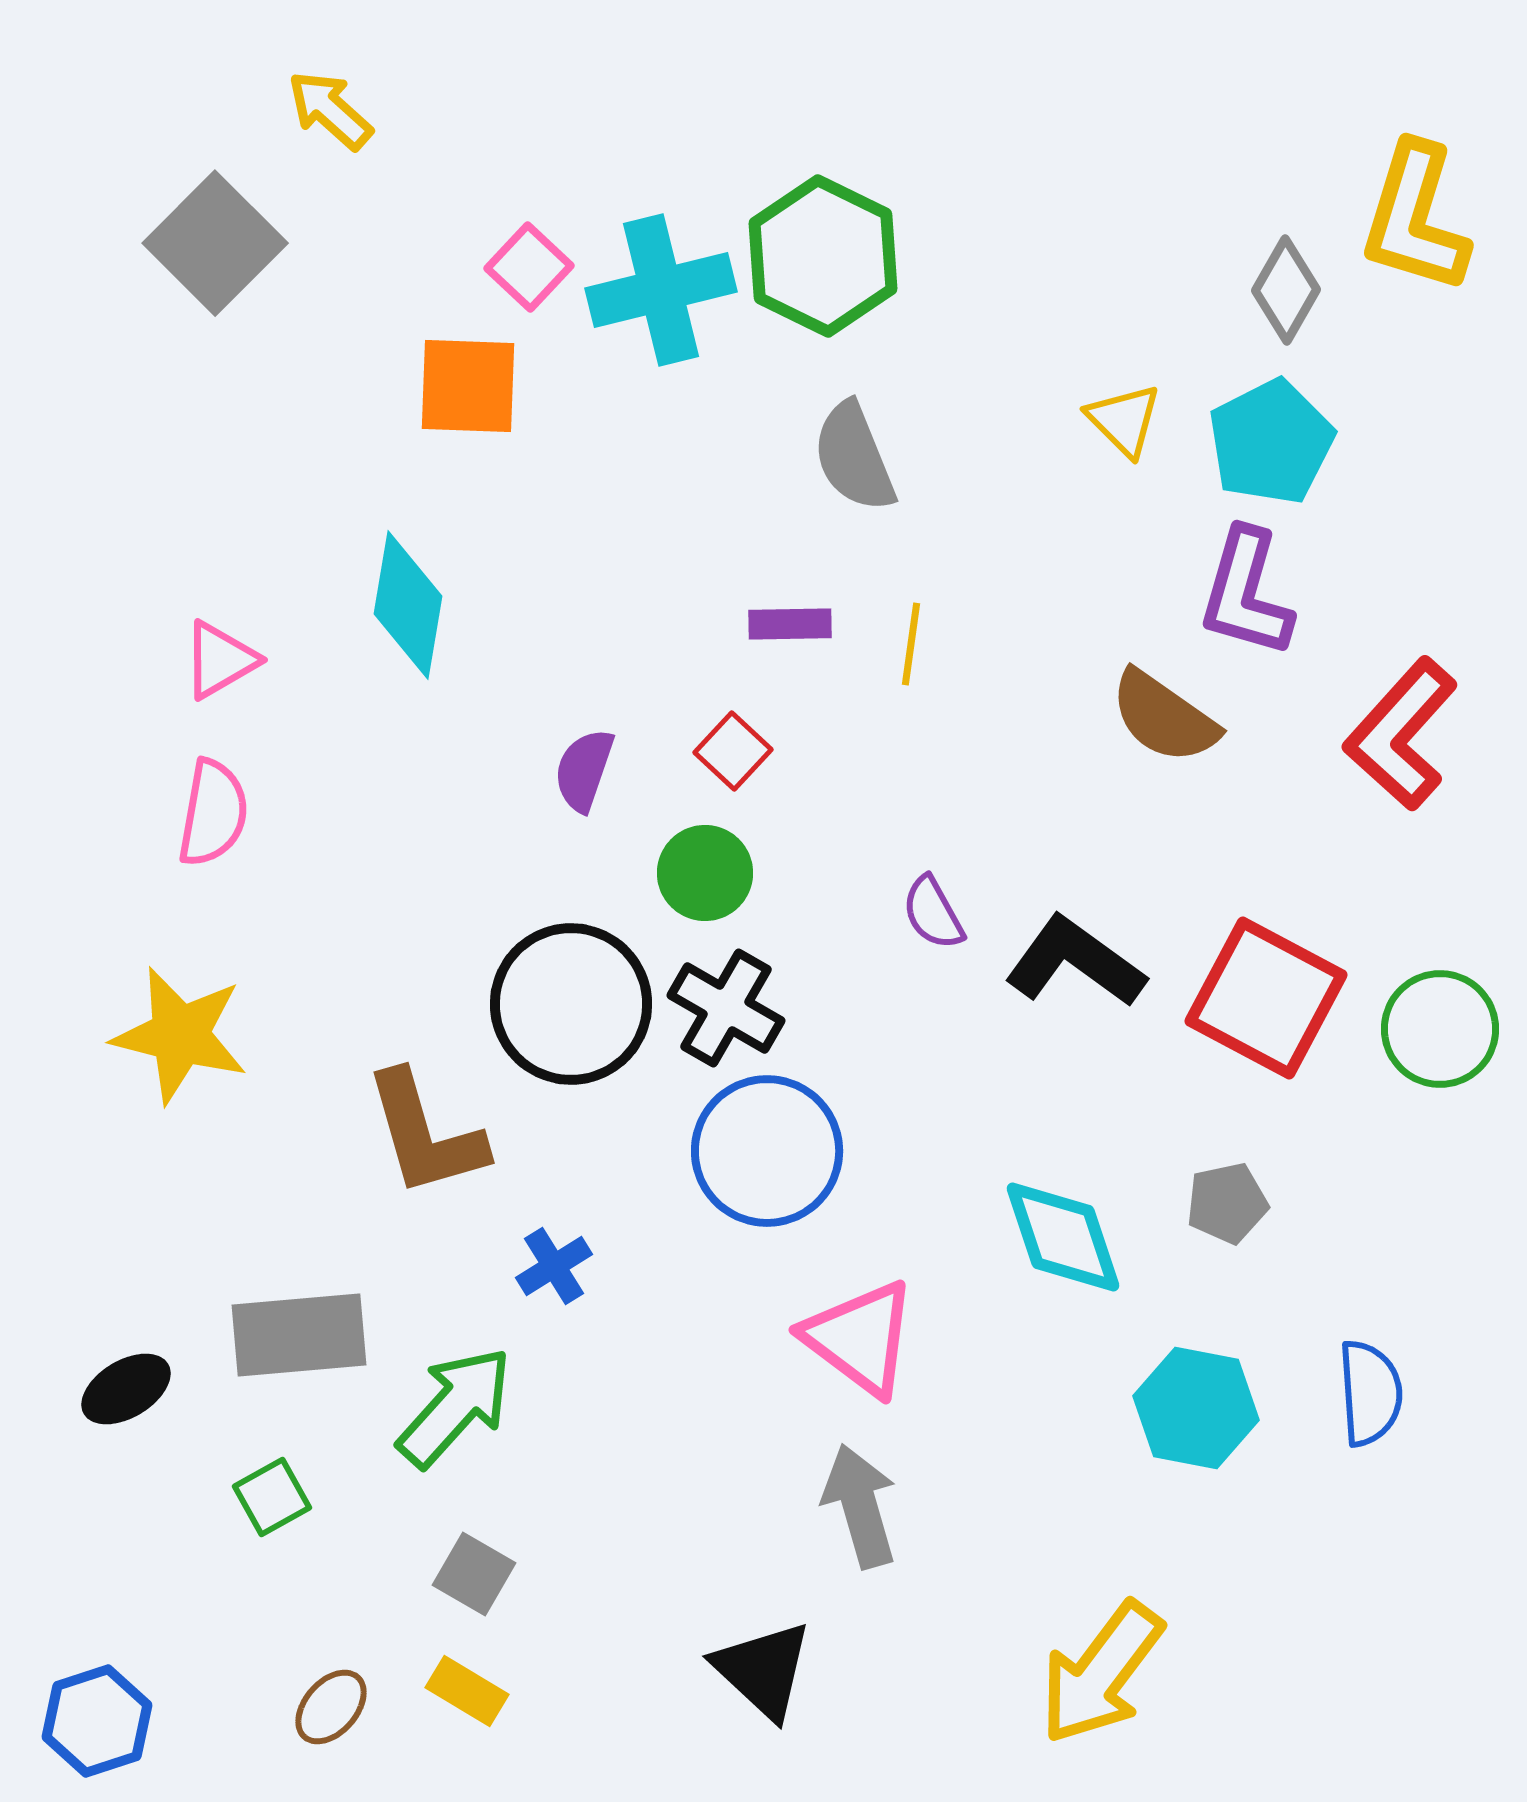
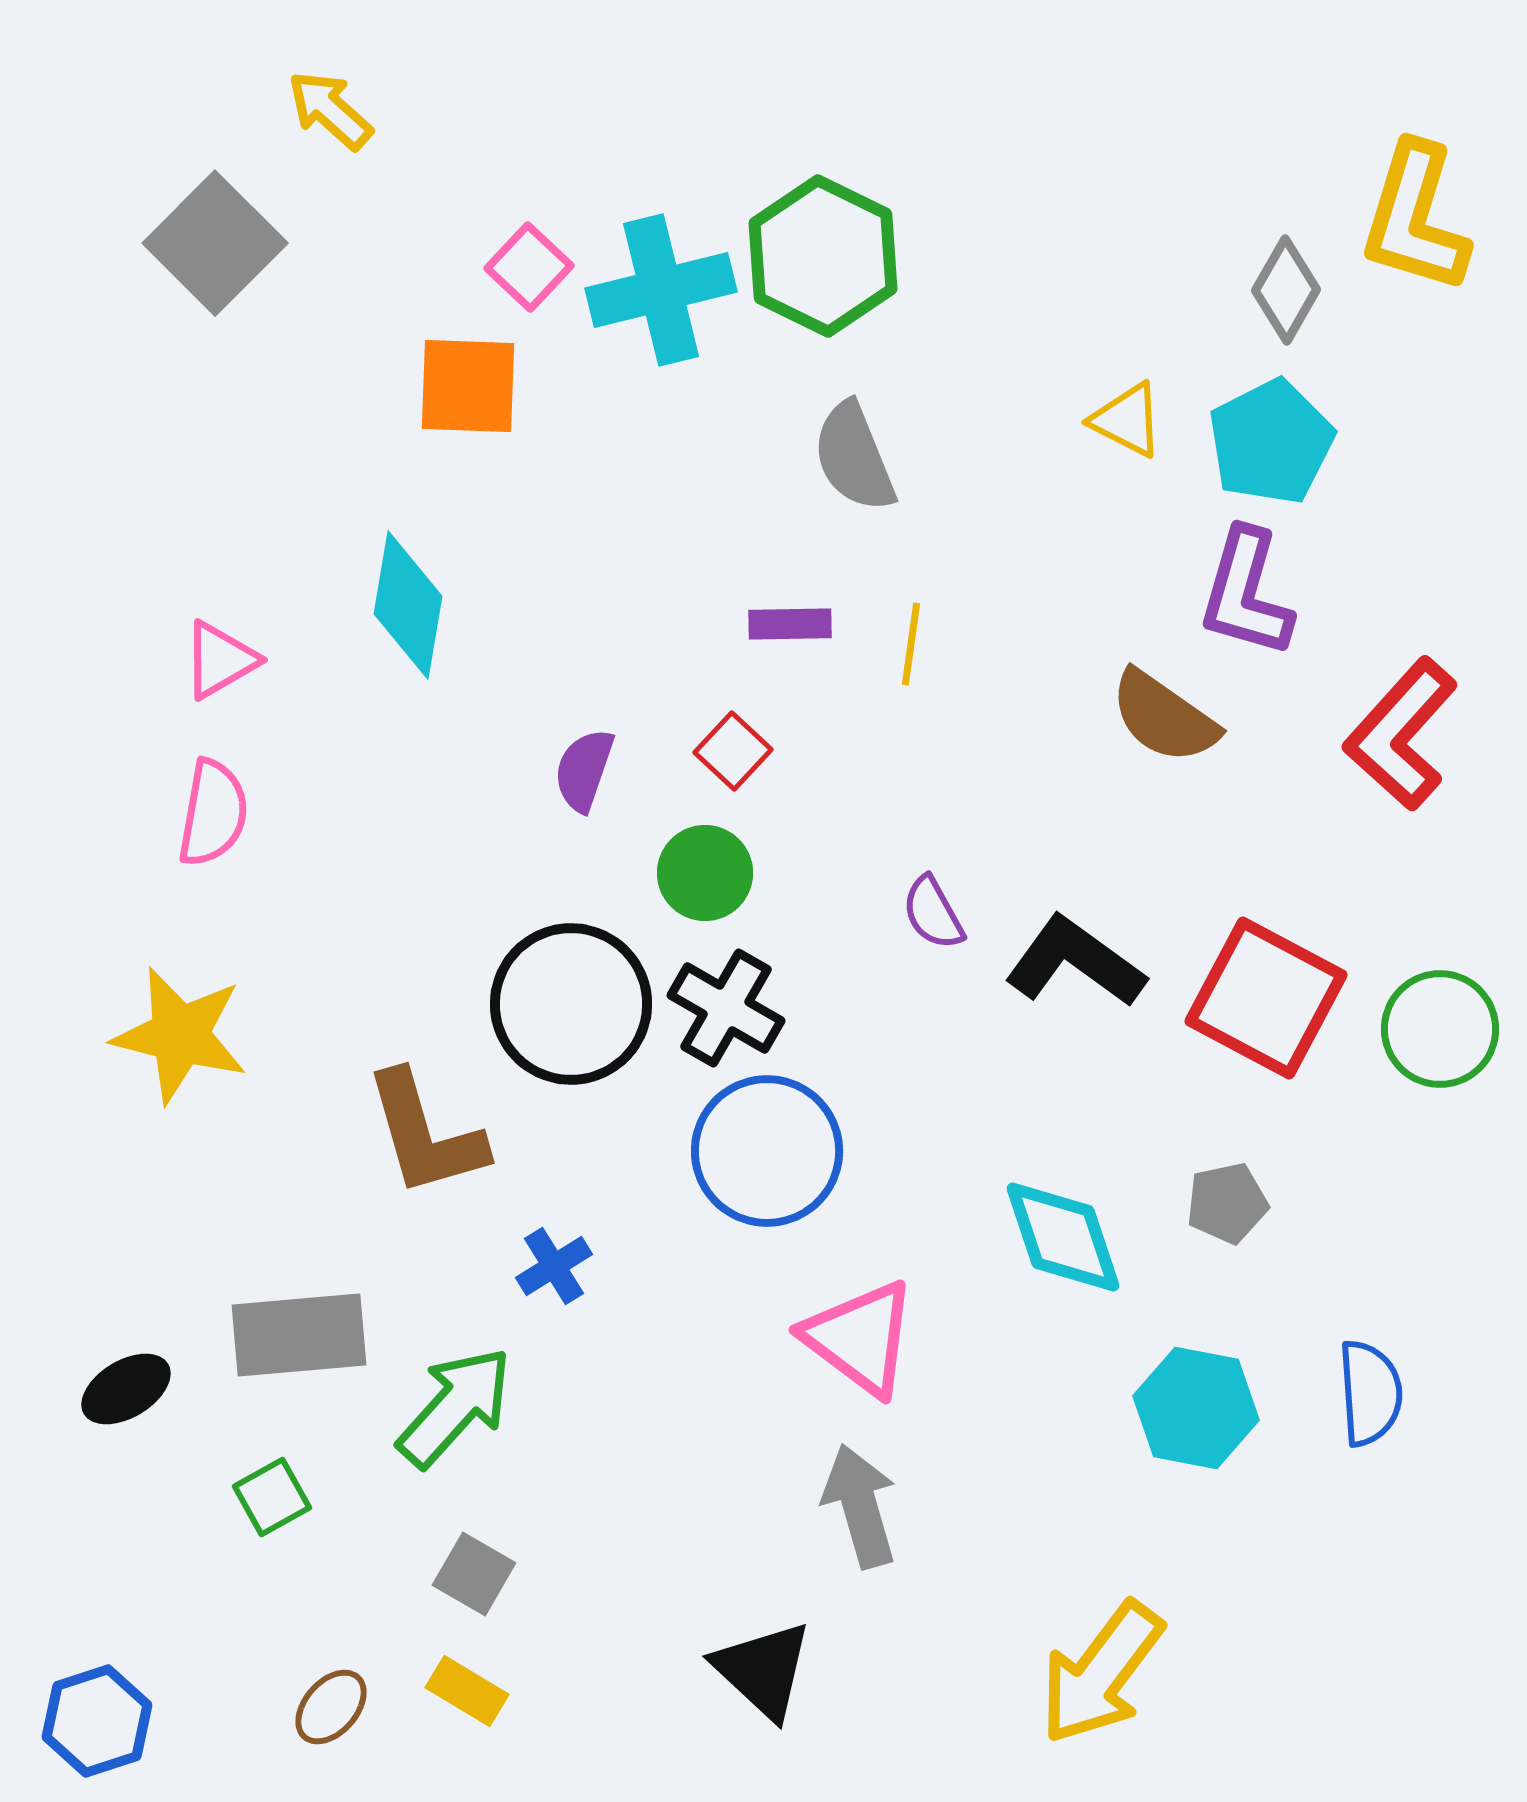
yellow triangle at (1124, 420): moved 3 px right; rotated 18 degrees counterclockwise
